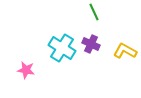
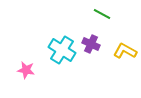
green line: moved 8 px right, 2 px down; rotated 36 degrees counterclockwise
cyan cross: moved 2 px down
